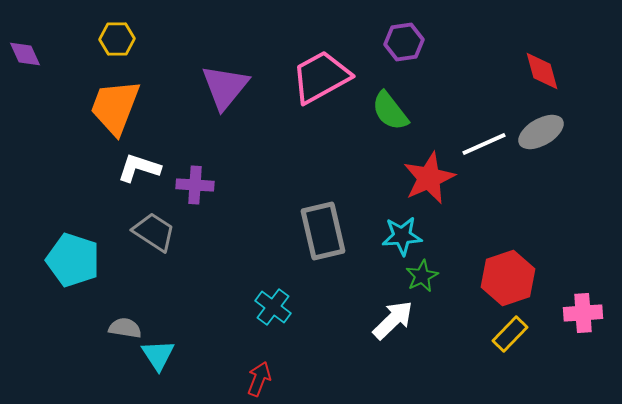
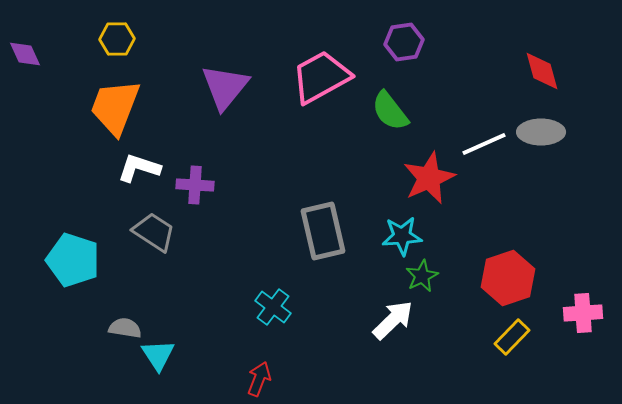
gray ellipse: rotated 30 degrees clockwise
yellow rectangle: moved 2 px right, 3 px down
